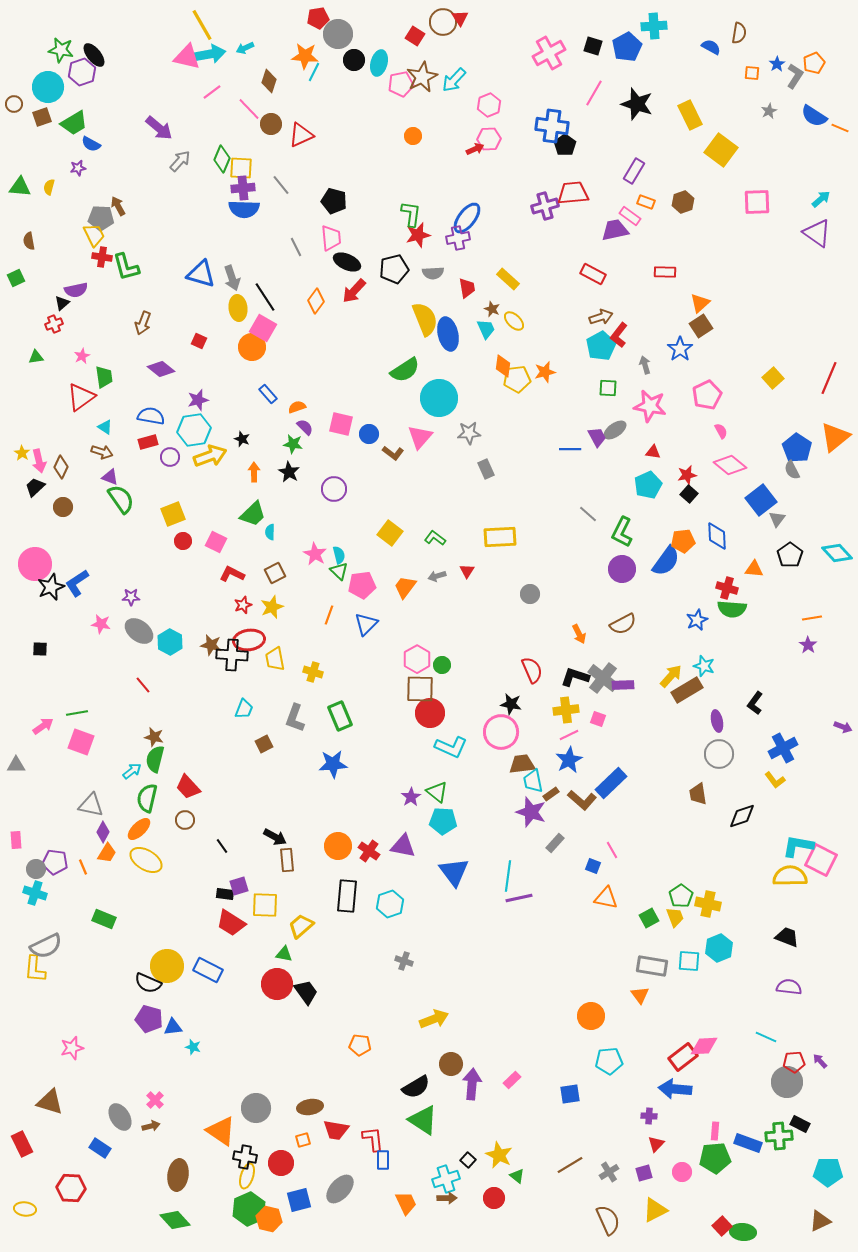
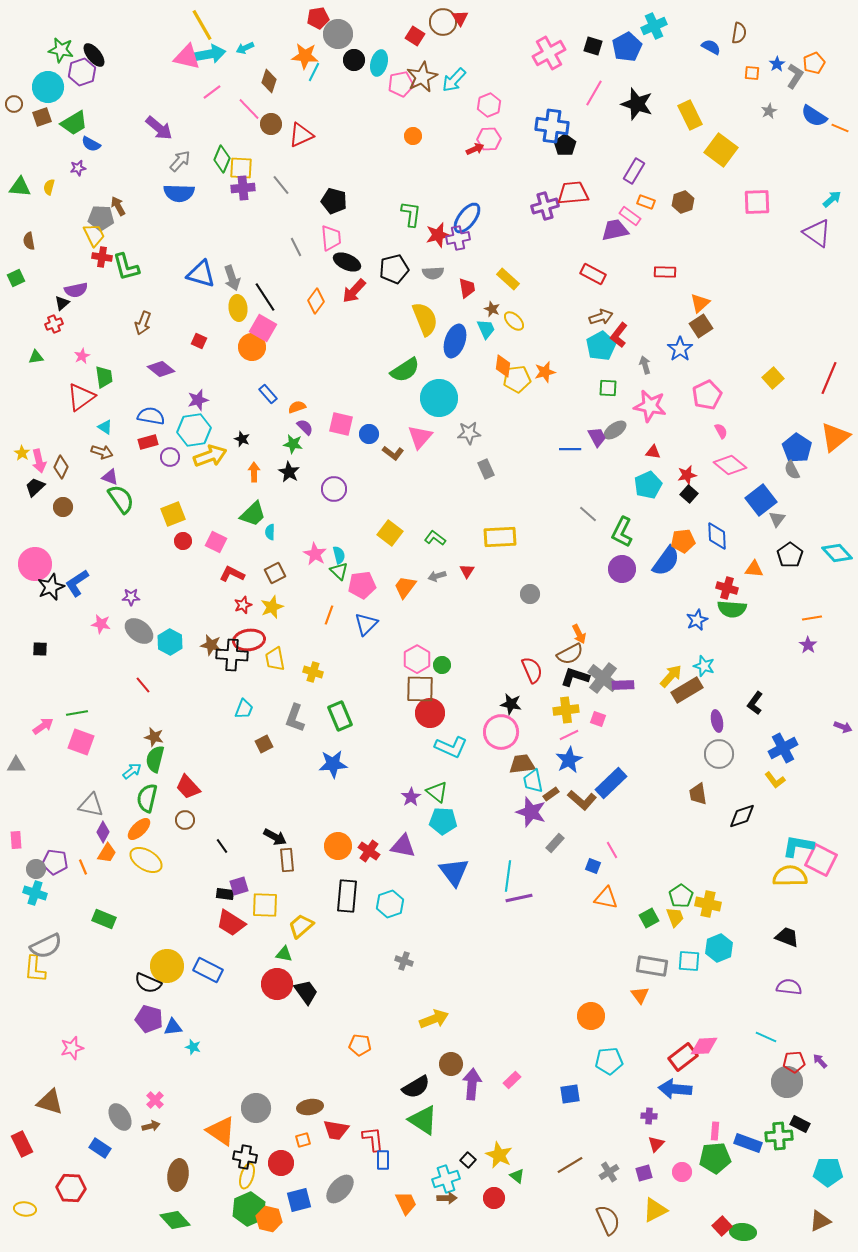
cyan cross at (654, 26): rotated 20 degrees counterclockwise
cyan arrow at (821, 199): moved 11 px right
blue semicircle at (244, 209): moved 65 px left, 16 px up
red star at (418, 235): moved 20 px right
blue ellipse at (448, 334): moved 7 px right, 7 px down; rotated 32 degrees clockwise
brown semicircle at (623, 624): moved 53 px left, 30 px down
